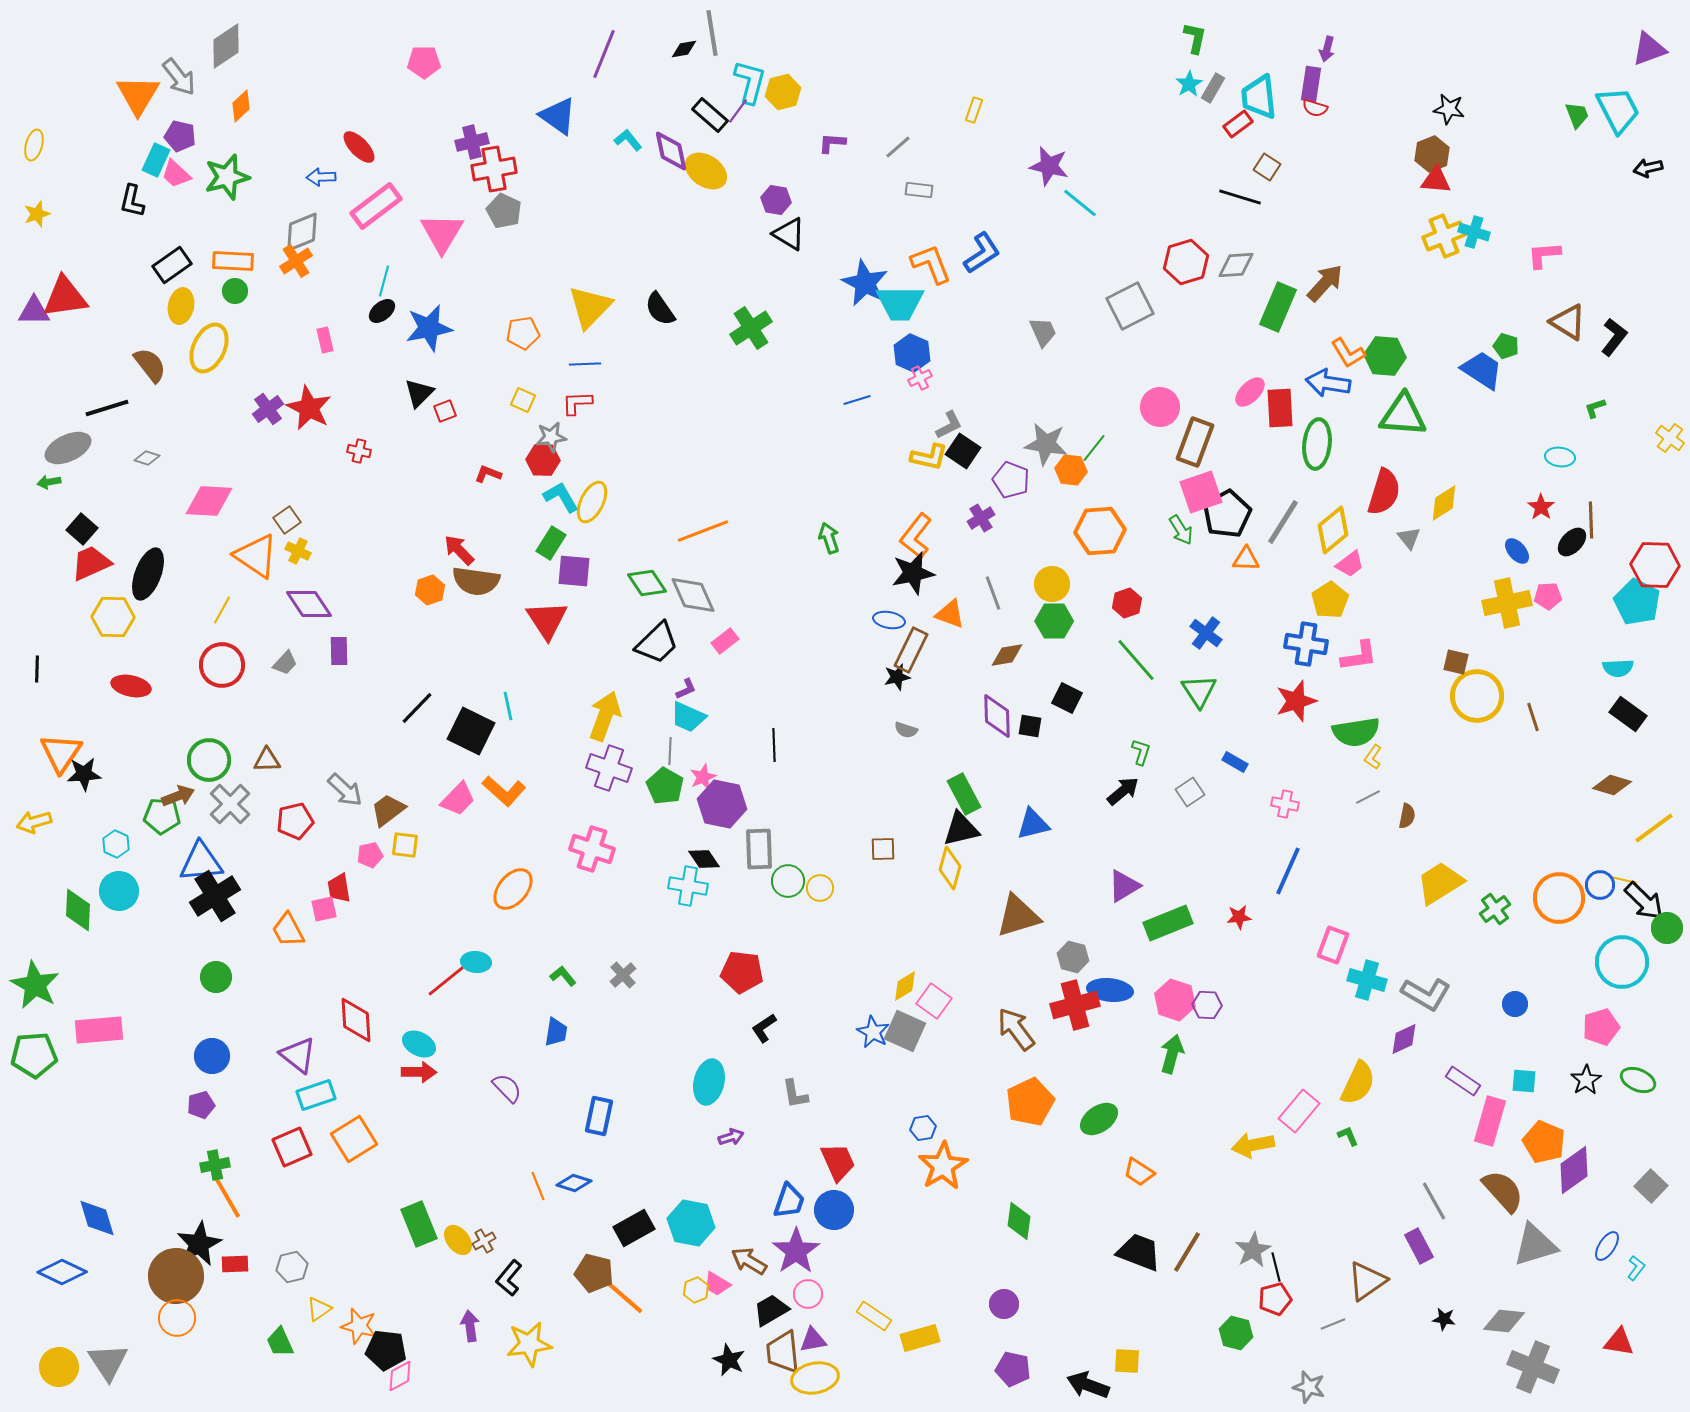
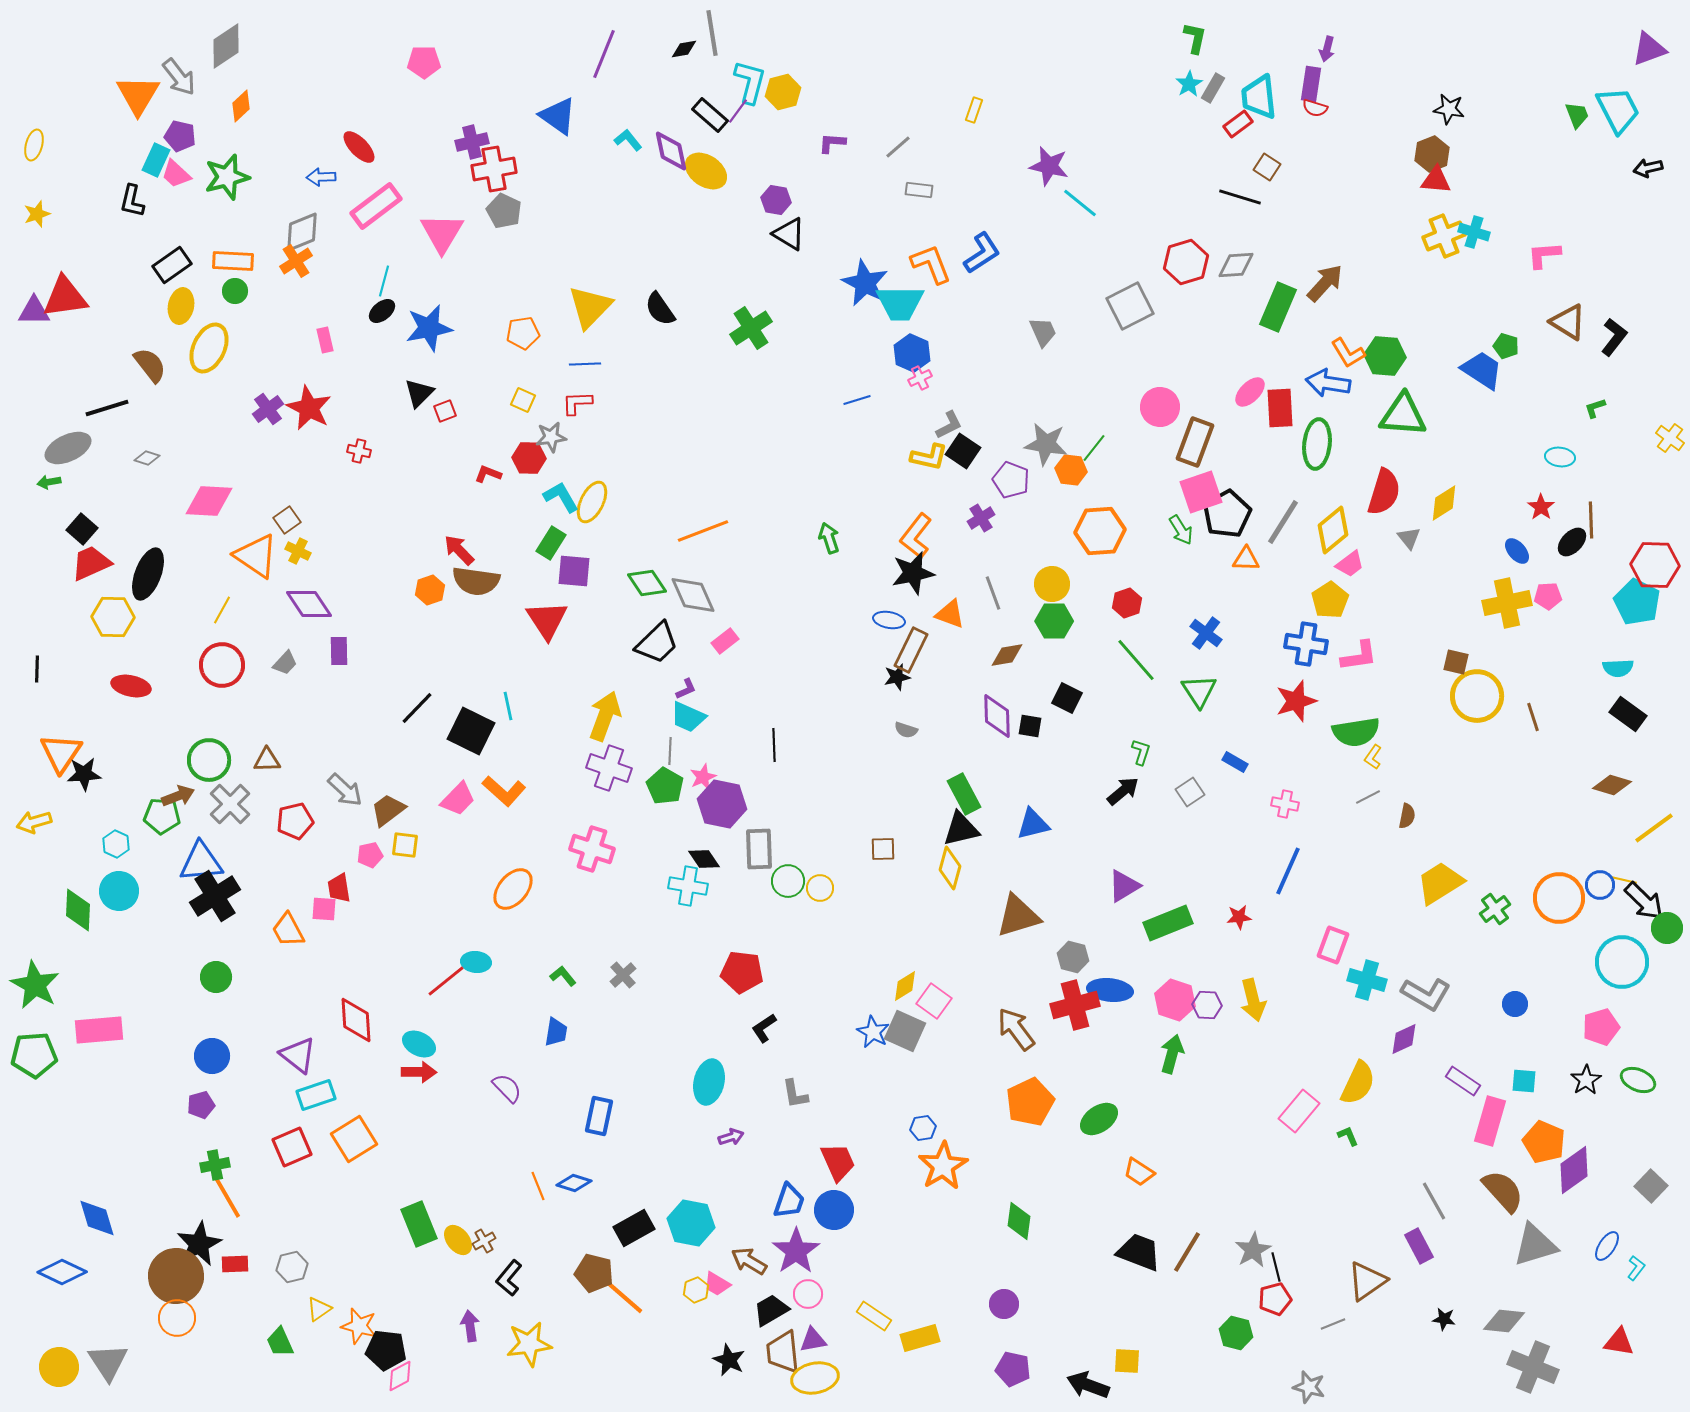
red hexagon at (543, 460): moved 14 px left, 2 px up
pink square at (324, 909): rotated 16 degrees clockwise
yellow arrow at (1253, 1145): moved 145 px up; rotated 93 degrees counterclockwise
